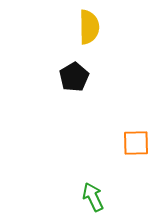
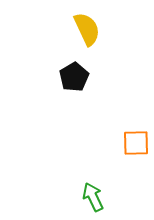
yellow semicircle: moved 2 px left, 2 px down; rotated 24 degrees counterclockwise
